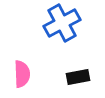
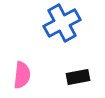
pink semicircle: moved 1 px down; rotated 8 degrees clockwise
